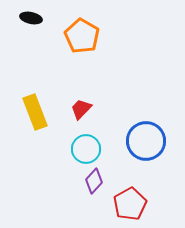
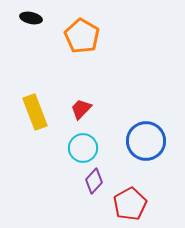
cyan circle: moved 3 px left, 1 px up
